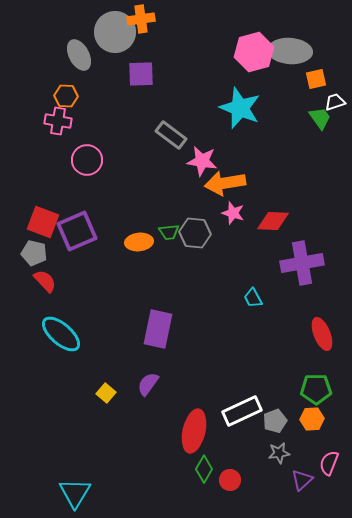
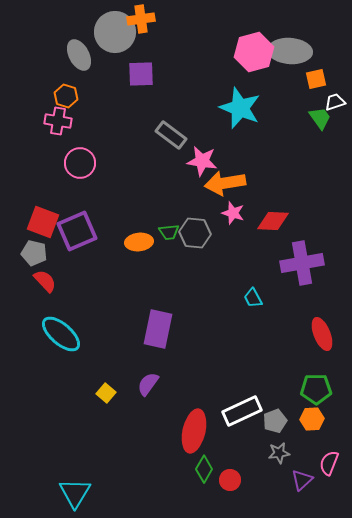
orange hexagon at (66, 96): rotated 15 degrees clockwise
pink circle at (87, 160): moved 7 px left, 3 px down
